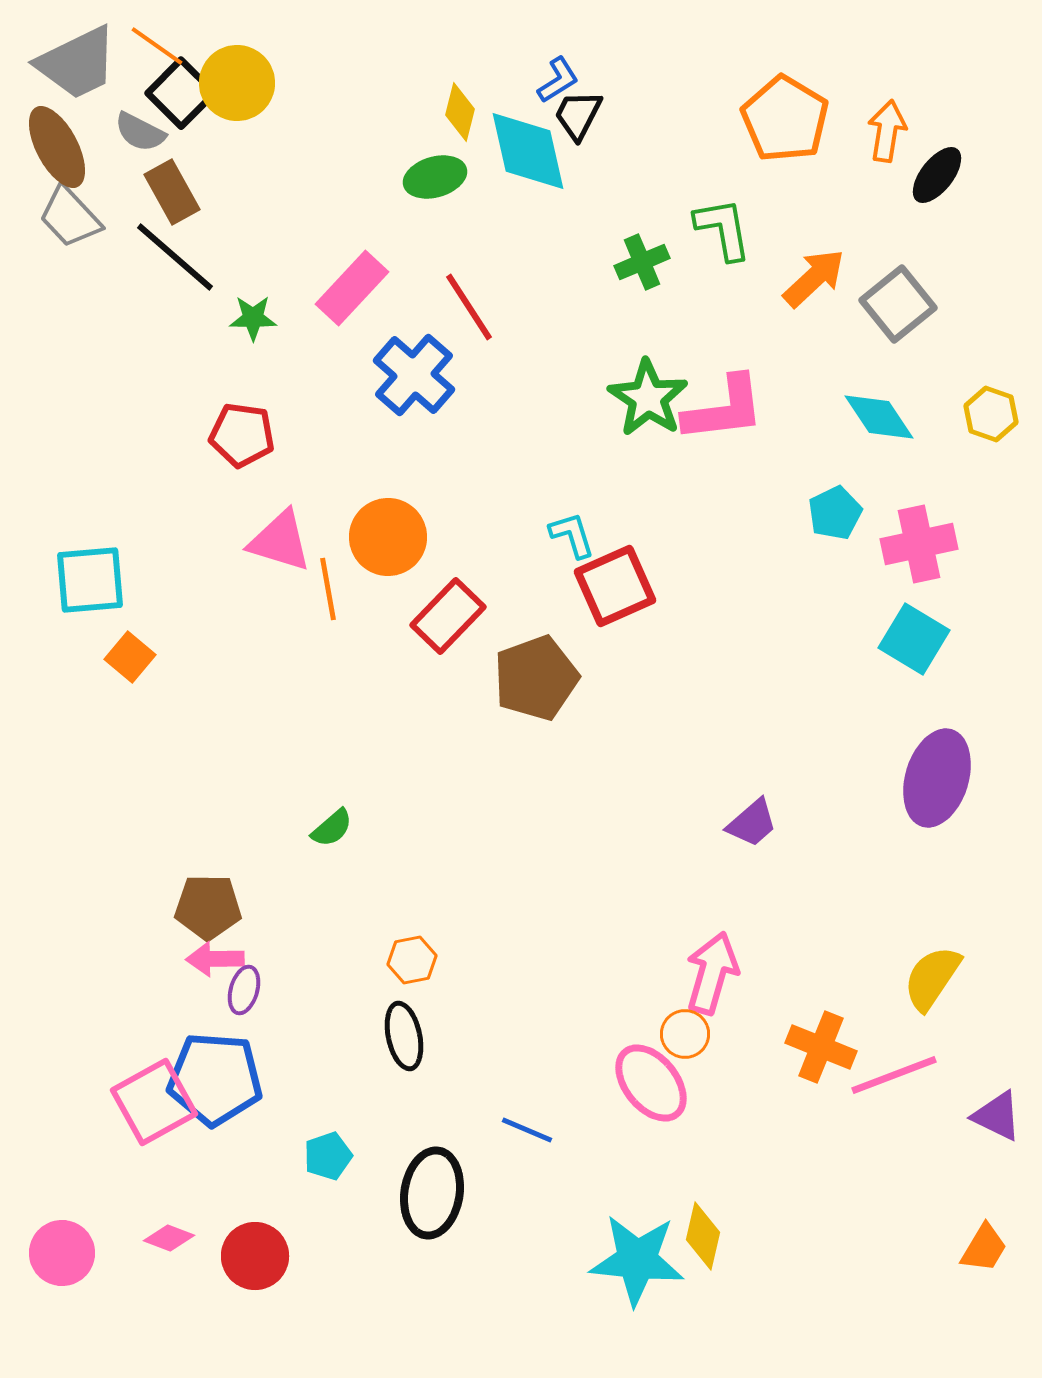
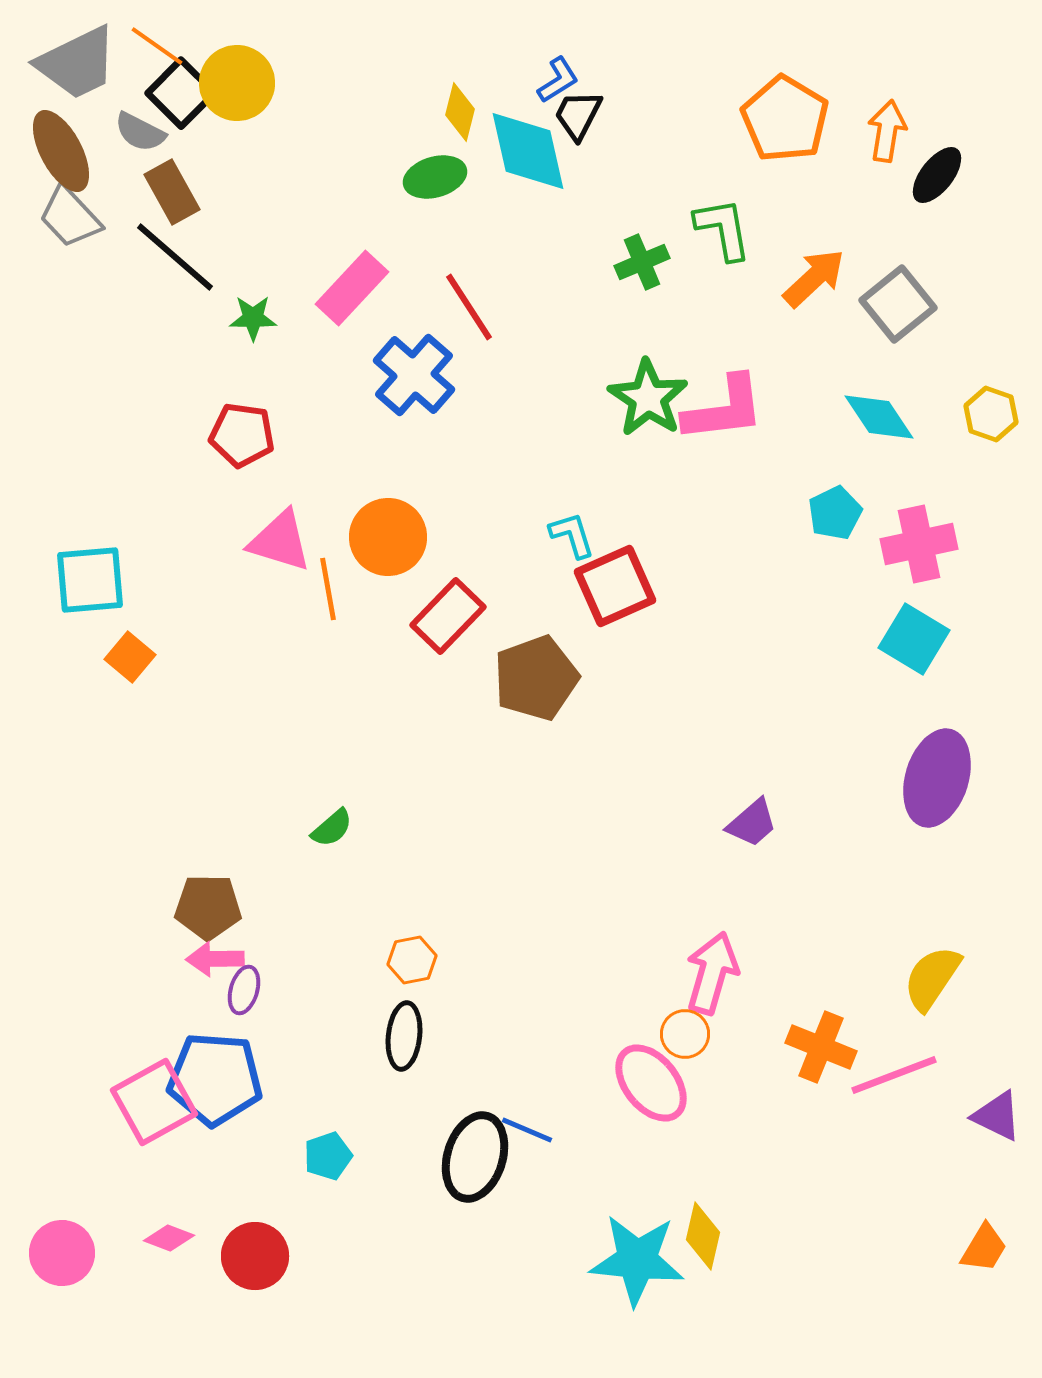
brown ellipse at (57, 147): moved 4 px right, 4 px down
black ellipse at (404, 1036): rotated 18 degrees clockwise
black ellipse at (432, 1193): moved 43 px right, 36 px up; rotated 8 degrees clockwise
